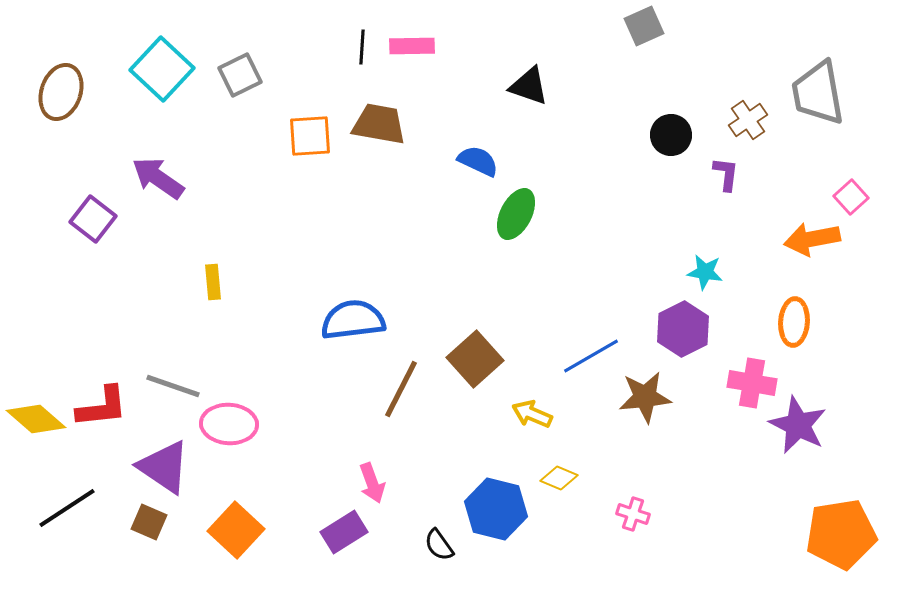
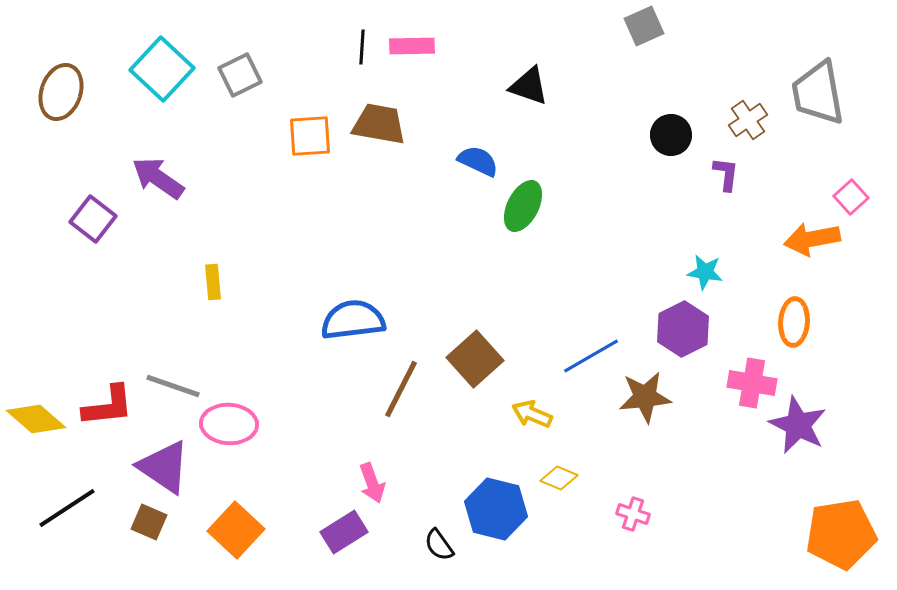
green ellipse at (516, 214): moved 7 px right, 8 px up
red L-shape at (102, 407): moved 6 px right, 1 px up
